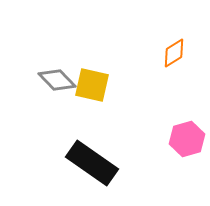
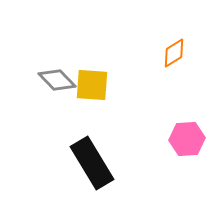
yellow square: rotated 9 degrees counterclockwise
pink hexagon: rotated 12 degrees clockwise
black rectangle: rotated 24 degrees clockwise
